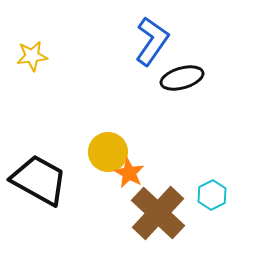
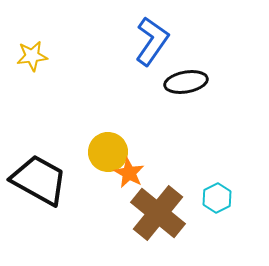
black ellipse: moved 4 px right, 4 px down; rotated 6 degrees clockwise
cyan hexagon: moved 5 px right, 3 px down
brown cross: rotated 4 degrees counterclockwise
